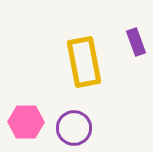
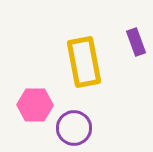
pink hexagon: moved 9 px right, 17 px up
